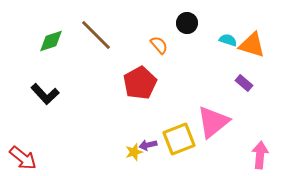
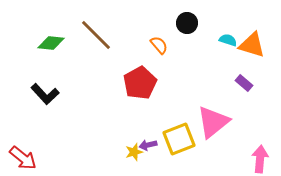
green diamond: moved 2 px down; rotated 24 degrees clockwise
pink arrow: moved 4 px down
